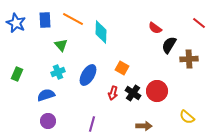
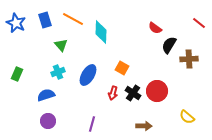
blue rectangle: rotated 14 degrees counterclockwise
